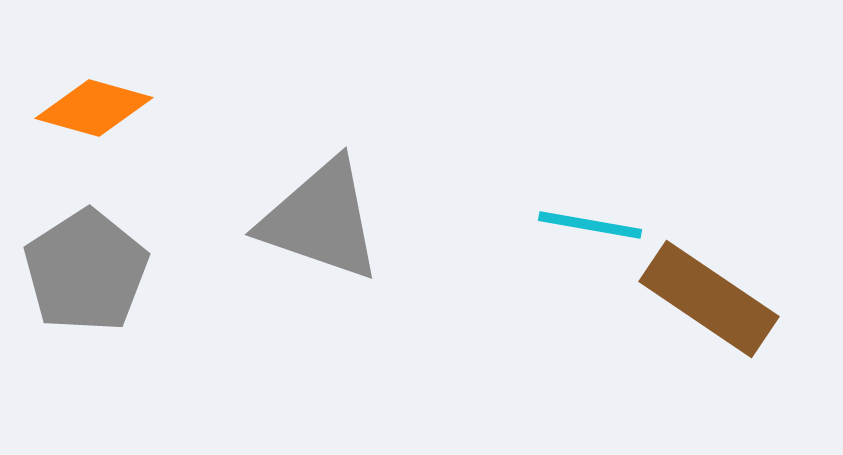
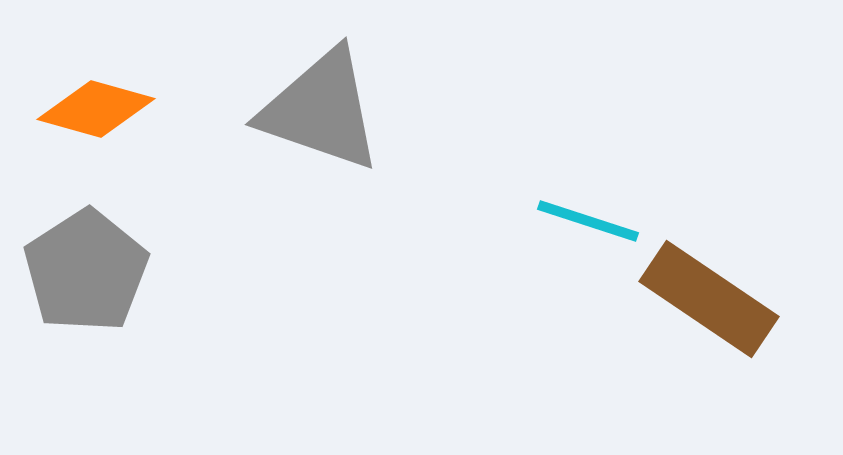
orange diamond: moved 2 px right, 1 px down
gray triangle: moved 110 px up
cyan line: moved 2 px left, 4 px up; rotated 8 degrees clockwise
